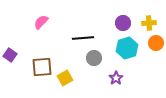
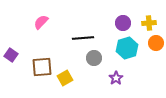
purple square: moved 1 px right
